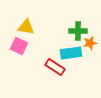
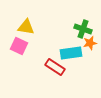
green cross: moved 5 px right, 2 px up; rotated 18 degrees clockwise
